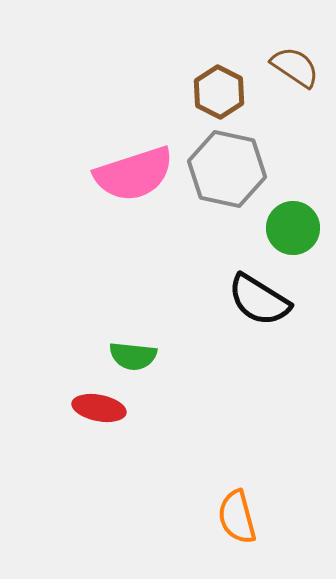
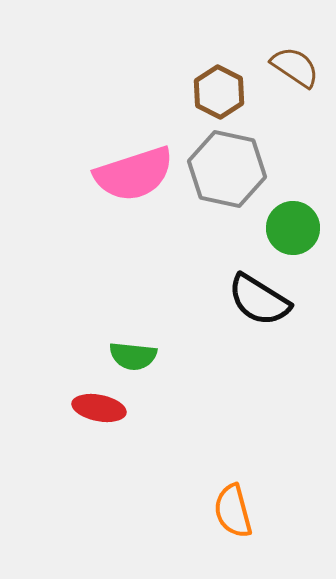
orange semicircle: moved 4 px left, 6 px up
